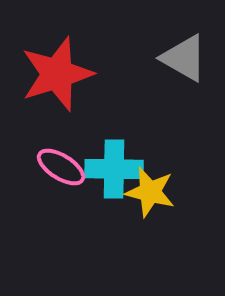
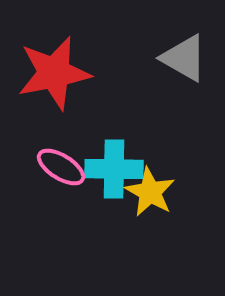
red star: moved 3 px left, 1 px up; rotated 6 degrees clockwise
yellow star: rotated 15 degrees clockwise
